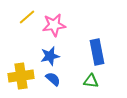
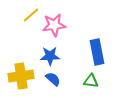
yellow line: moved 4 px right, 2 px up
blue star: rotated 12 degrees clockwise
